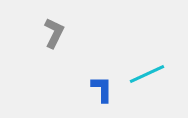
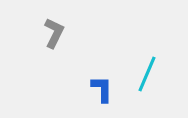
cyan line: rotated 42 degrees counterclockwise
